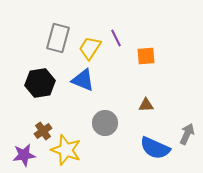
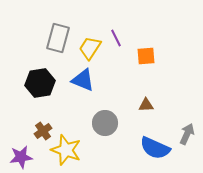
purple star: moved 3 px left, 2 px down
